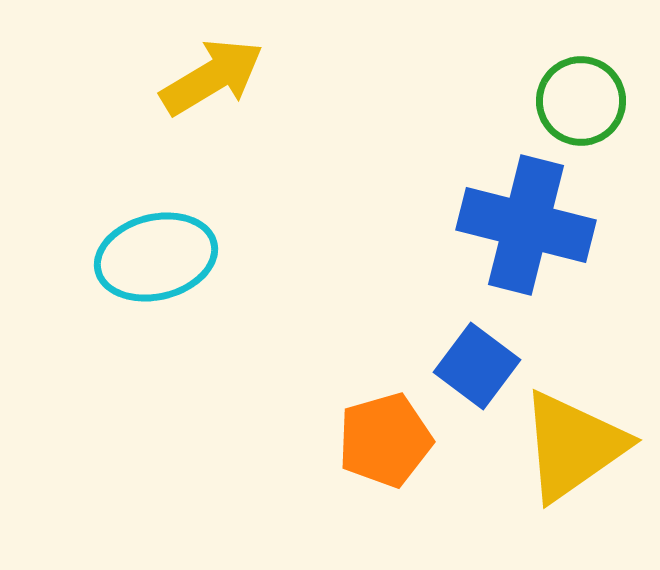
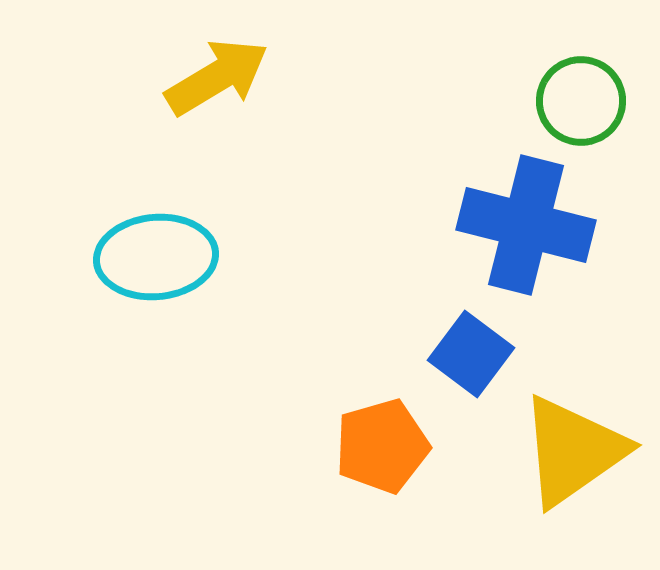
yellow arrow: moved 5 px right
cyan ellipse: rotated 9 degrees clockwise
blue square: moved 6 px left, 12 px up
orange pentagon: moved 3 px left, 6 px down
yellow triangle: moved 5 px down
